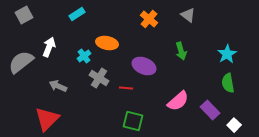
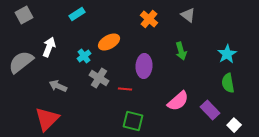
orange ellipse: moved 2 px right, 1 px up; rotated 40 degrees counterclockwise
purple ellipse: rotated 70 degrees clockwise
red line: moved 1 px left, 1 px down
